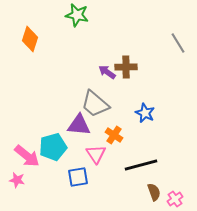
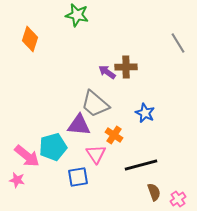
pink cross: moved 3 px right
